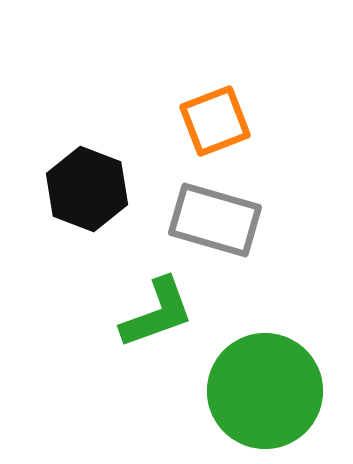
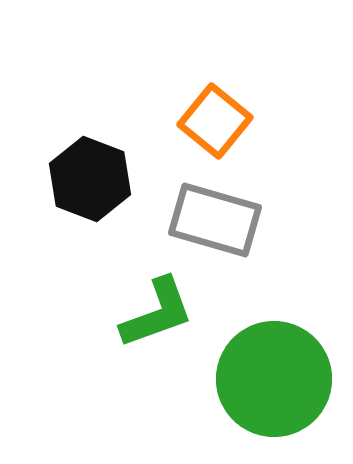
orange square: rotated 30 degrees counterclockwise
black hexagon: moved 3 px right, 10 px up
green circle: moved 9 px right, 12 px up
